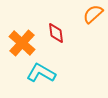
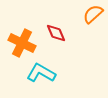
red diamond: rotated 15 degrees counterclockwise
orange cross: rotated 16 degrees counterclockwise
